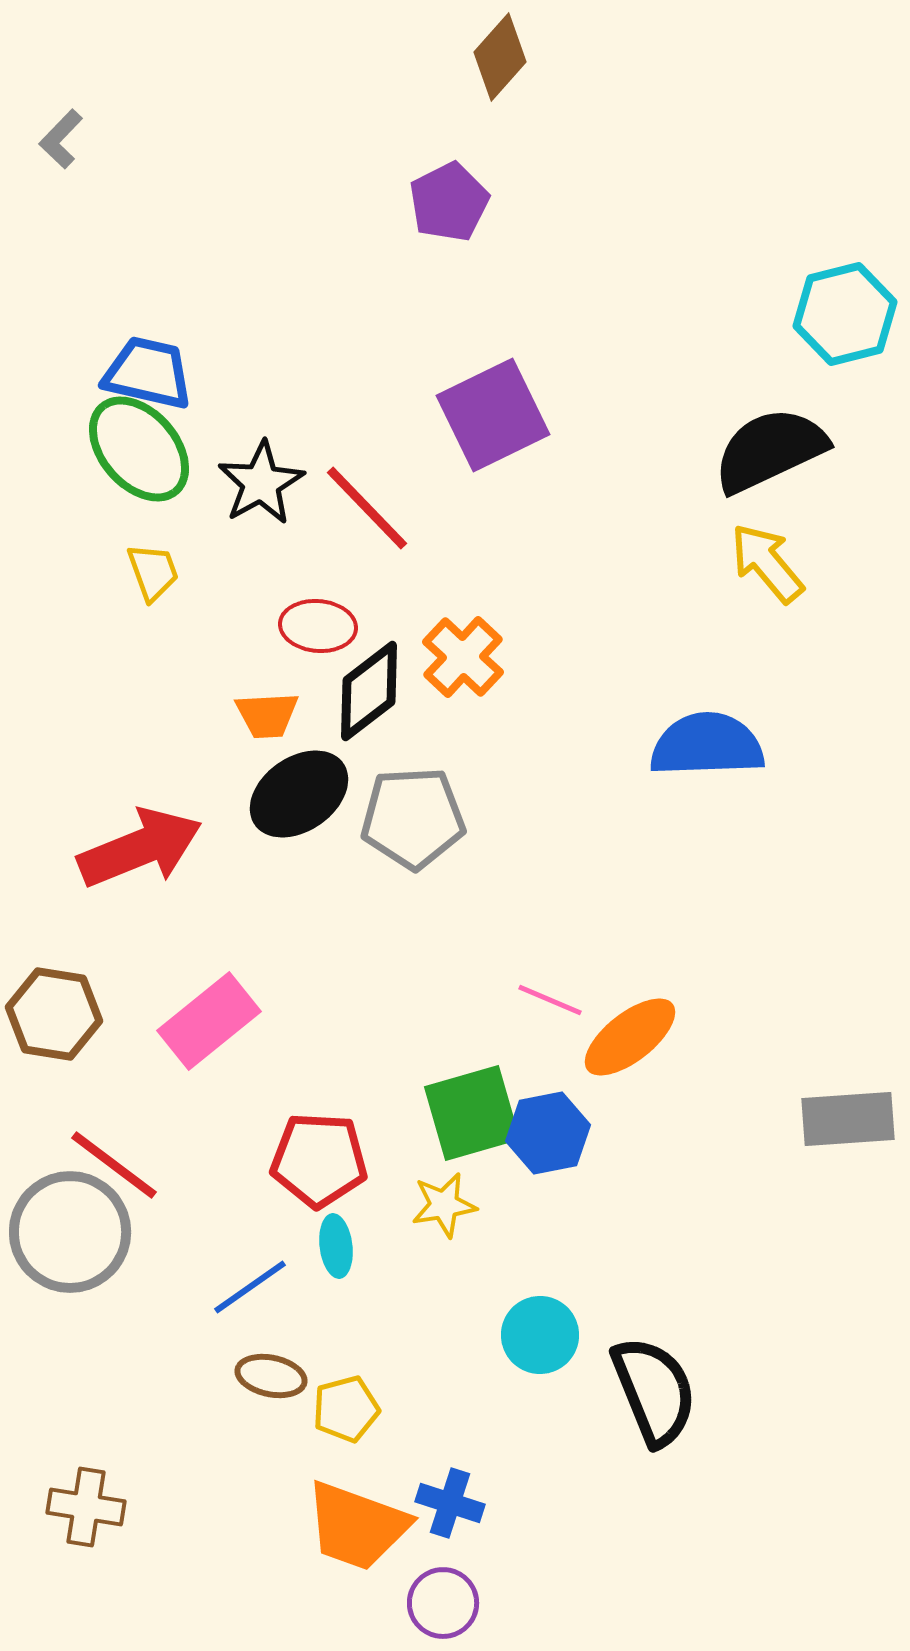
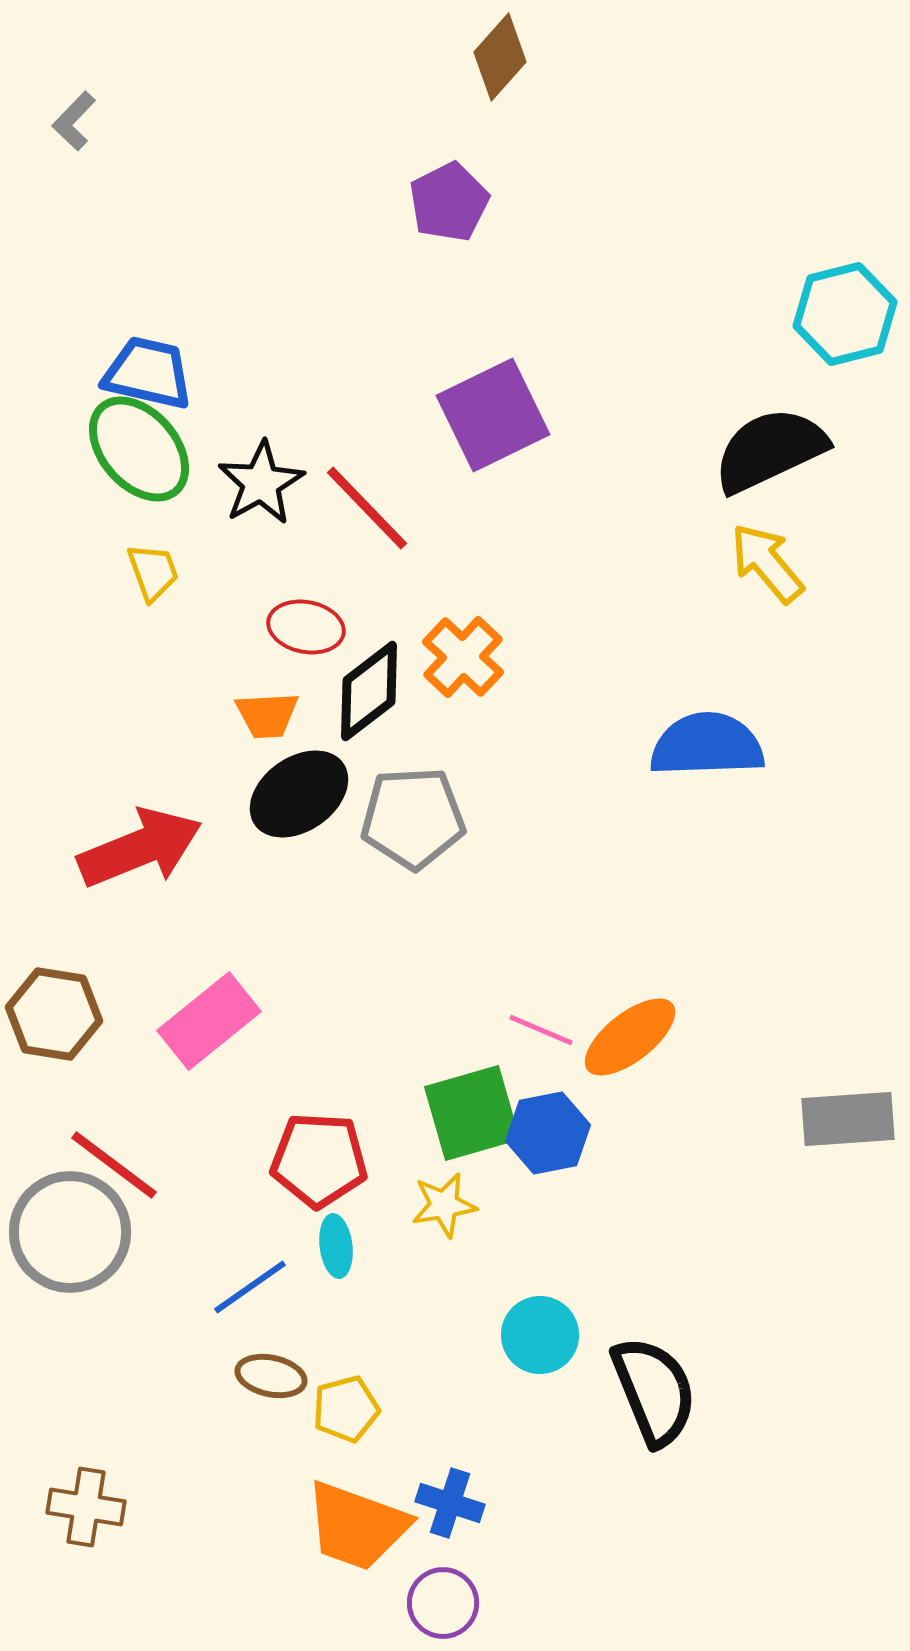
gray L-shape at (61, 139): moved 13 px right, 18 px up
red ellipse at (318, 626): moved 12 px left, 1 px down; rotated 6 degrees clockwise
pink line at (550, 1000): moved 9 px left, 30 px down
